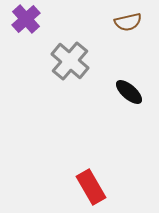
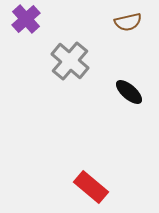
red rectangle: rotated 20 degrees counterclockwise
